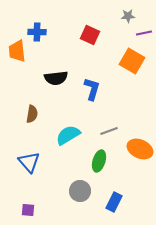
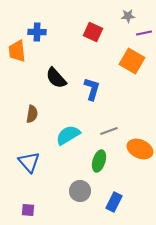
red square: moved 3 px right, 3 px up
black semicircle: rotated 55 degrees clockwise
